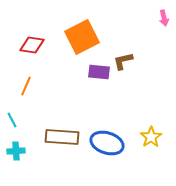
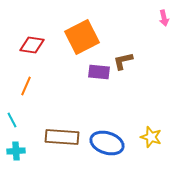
yellow star: rotated 20 degrees counterclockwise
